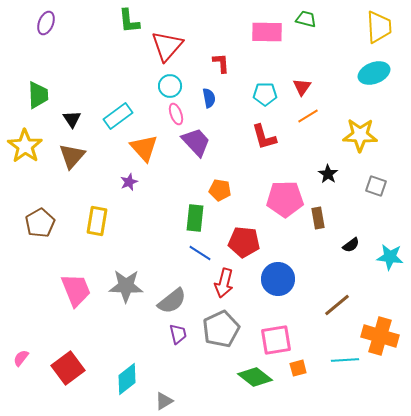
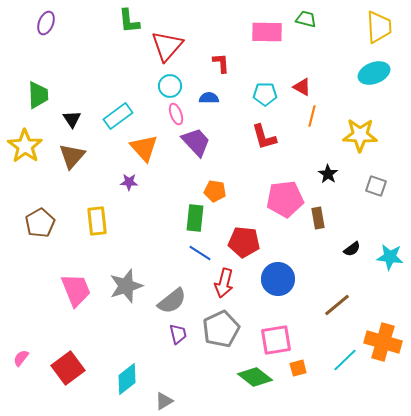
red triangle at (302, 87): rotated 36 degrees counterclockwise
blue semicircle at (209, 98): rotated 78 degrees counterclockwise
orange line at (308, 116): moved 4 px right; rotated 45 degrees counterclockwise
purple star at (129, 182): rotated 24 degrees clockwise
orange pentagon at (220, 190): moved 5 px left, 1 px down
pink pentagon at (285, 199): rotated 6 degrees counterclockwise
yellow rectangle at (97, 221): rotated 16 degrees counterclockwise
black semicircle at (351, 245): moved 1 px right, 4 px down
gray star at (126, 286): rotated 20 degrees counterclockwise
orange cross at (380, 336): moved 3 px right, 6 px down
cyan line at (345, 360): rotated 40 degrees counterclockwise
